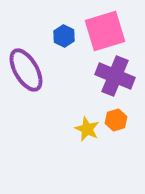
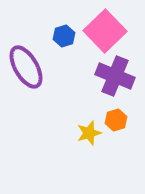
pink square: rotated 27 degrees counterclockwise
blue hexagon: rotated 15 degrees clockwise
purple ellipse: moved 3 px up
yellow star: moved 2 px right, 4 px down; rotated 30 degrees clockwise
